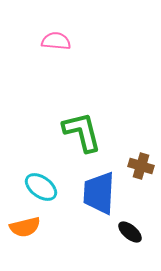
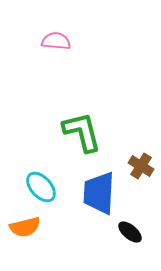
brown cross: rotated 15 degrees clockwise
cyan ellipse: rotated 12 degrees clockwise
